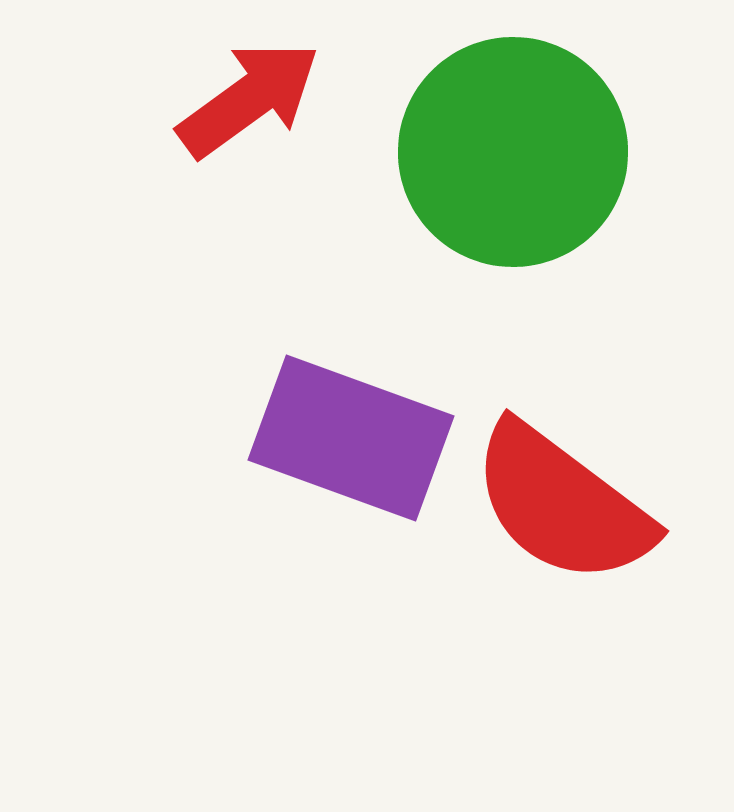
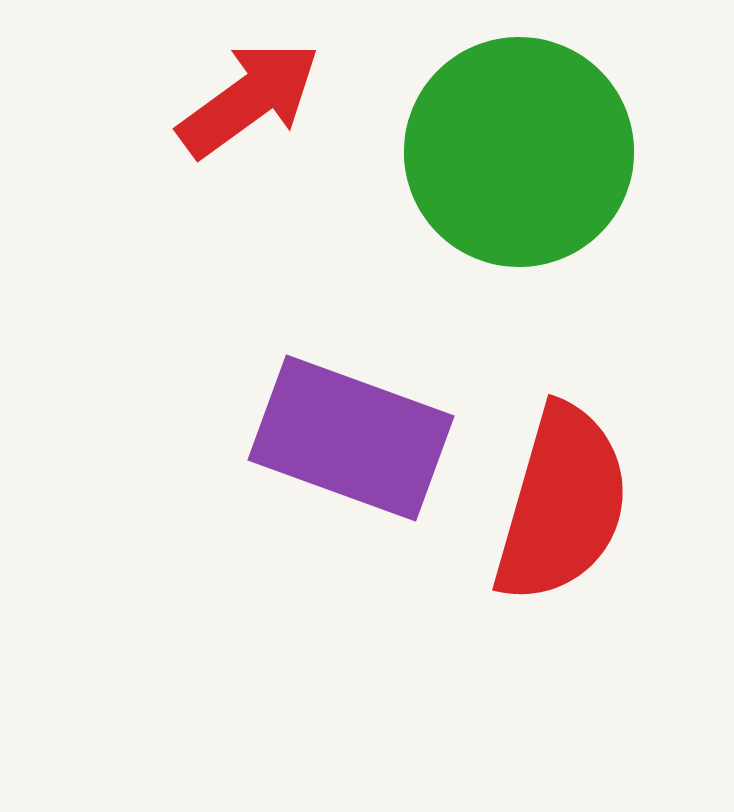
green circle: moved 6 px right
red semicircle: rotated 111 degrees counterclockwise
